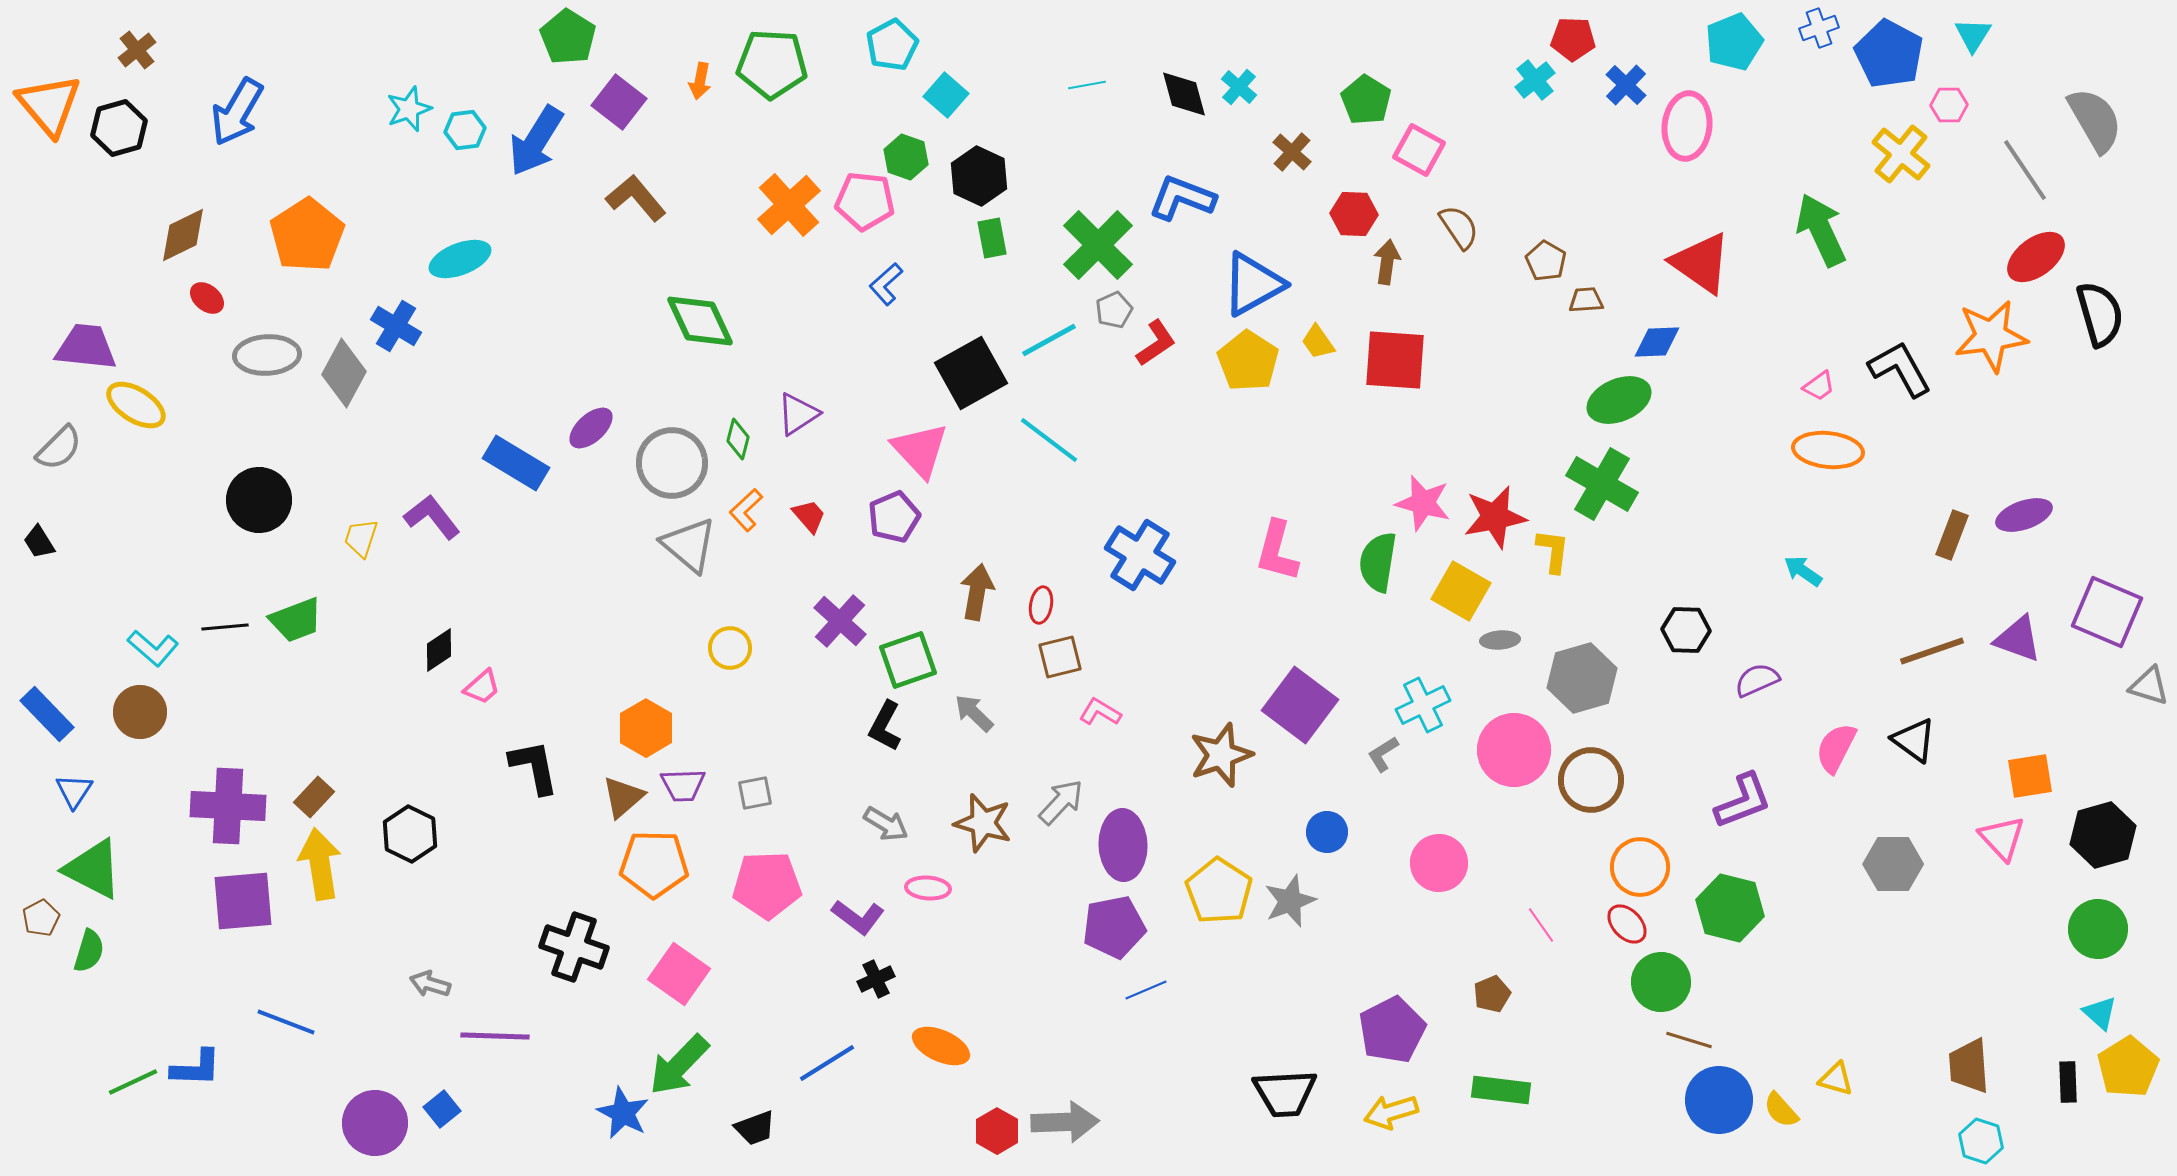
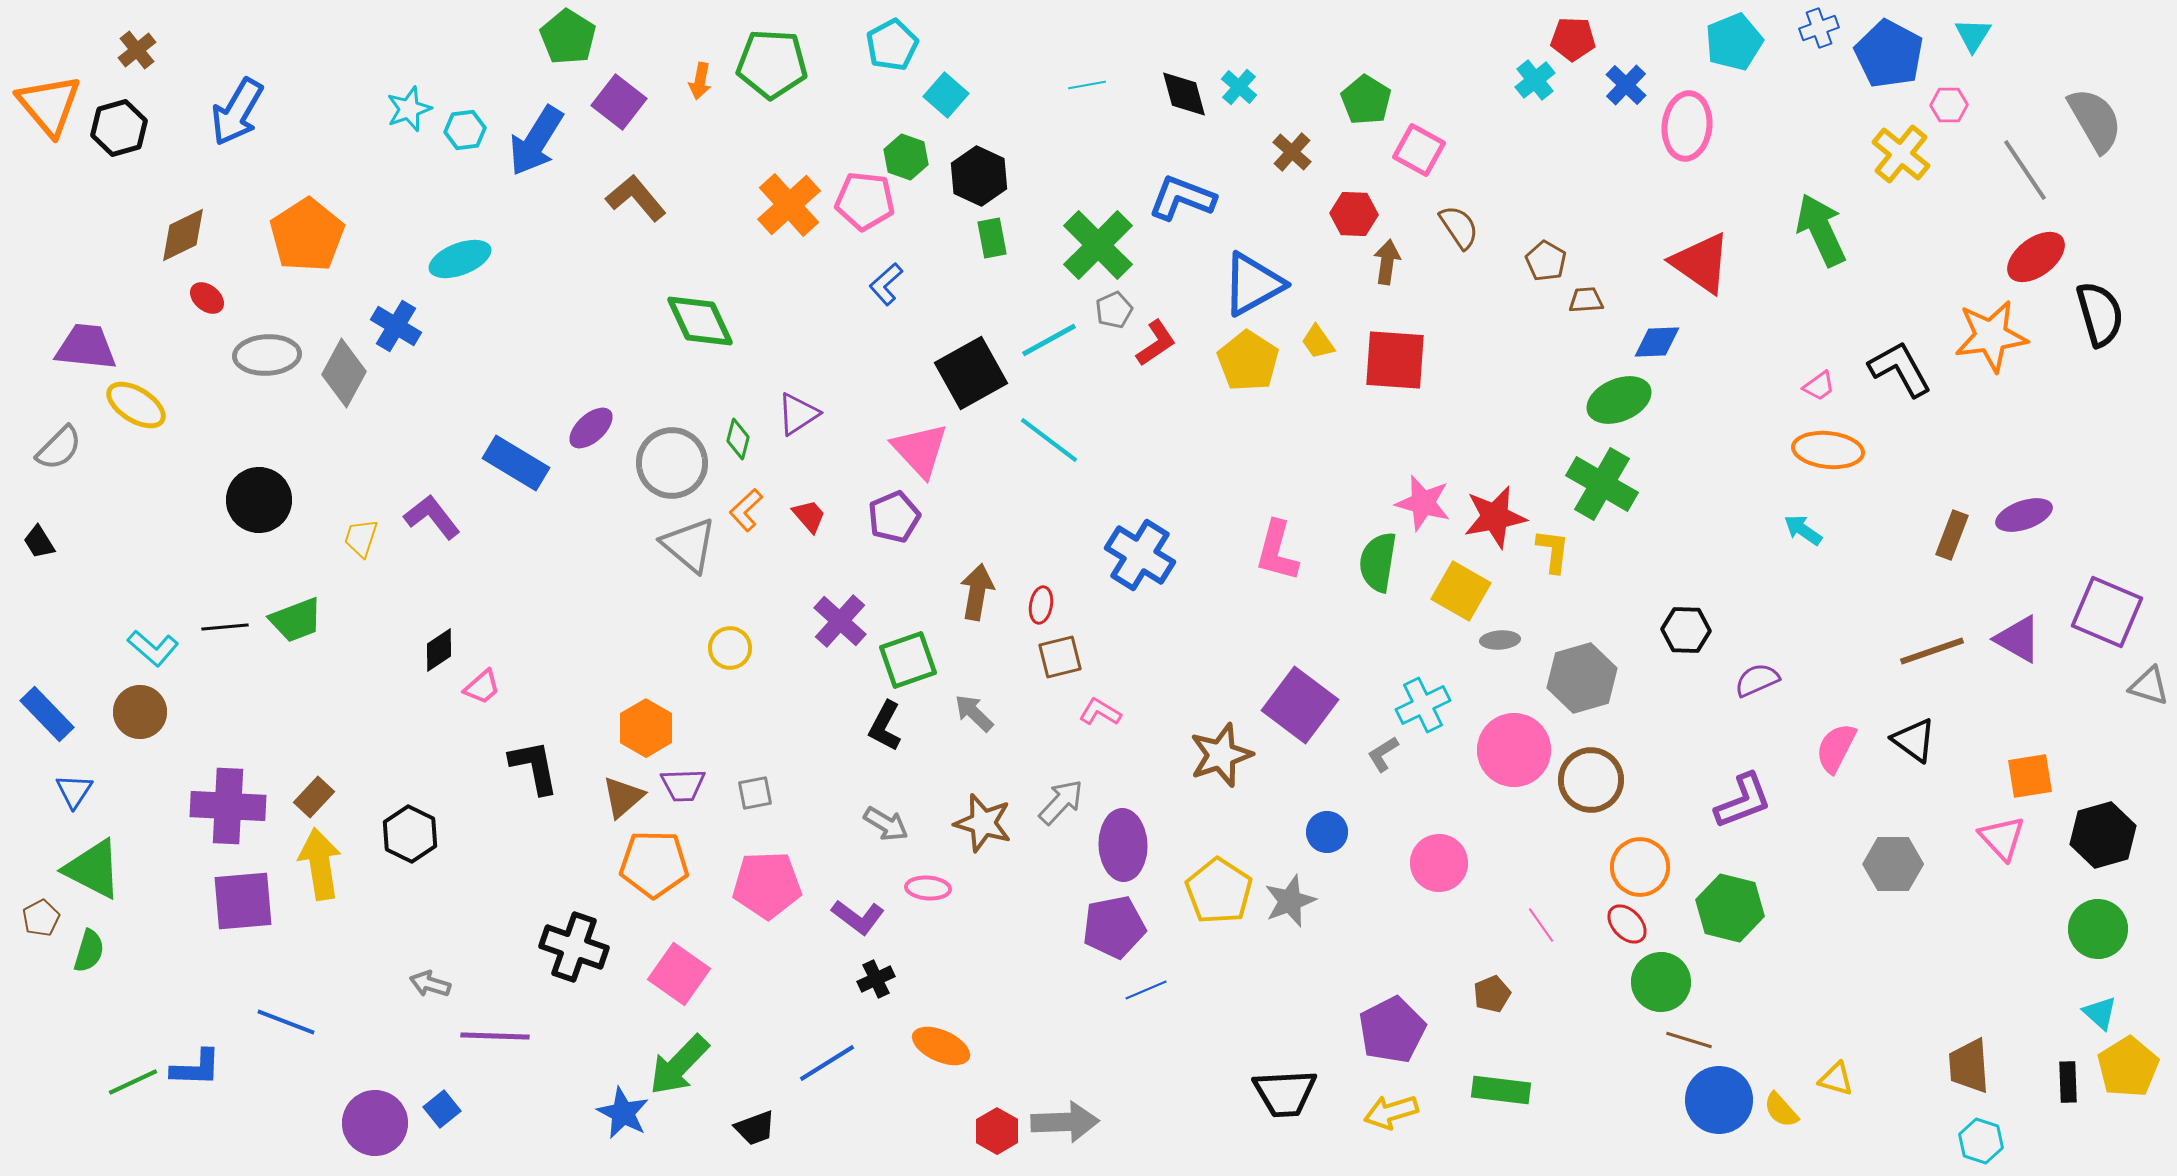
cyan arrow at (1803, 571): moved 41 px up
purple triangle at (2018, 639): rotated 10 degrees clockwise
